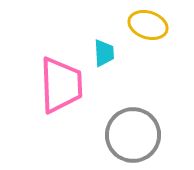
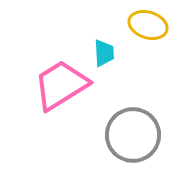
pink trapezoid: rotated 120 degrees counterclockwise
